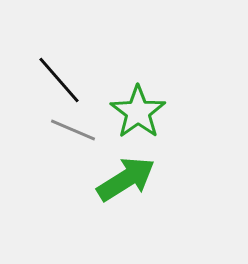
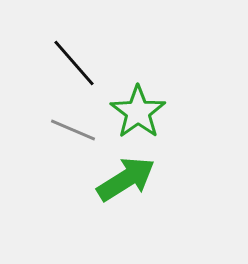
black line: moved 15 px right, 17 px up
